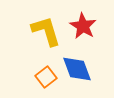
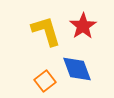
red star: rotated 8 degrees clockwise
orange square: moved 1 px left, 4 px down
